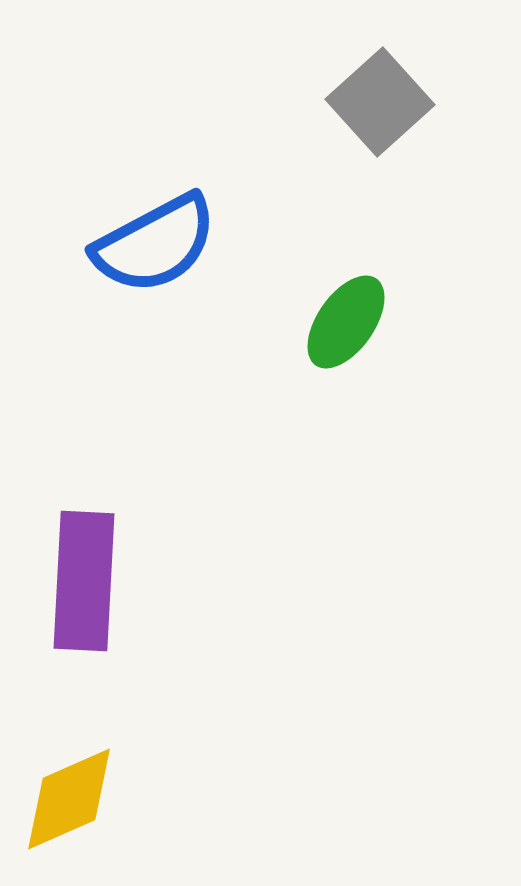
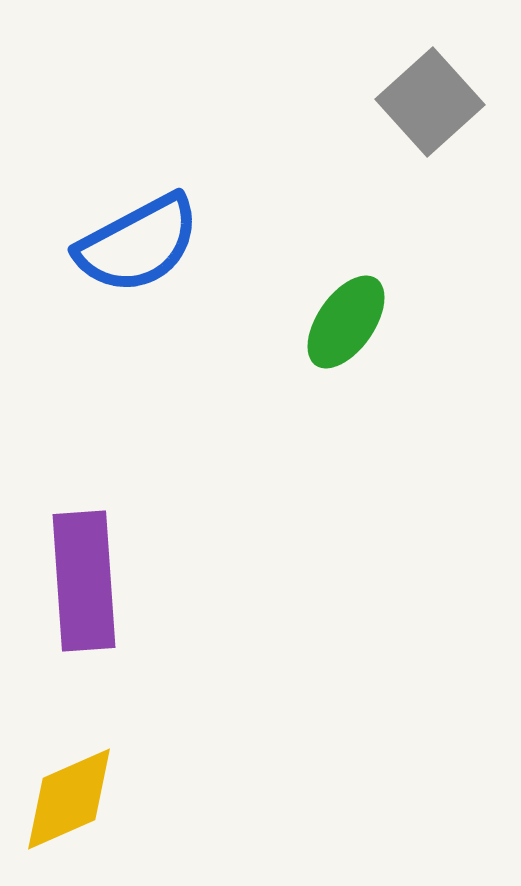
gray square: moved 50 px right
blue semicircle: moved 17 px left
purple rectangle: rotated 7 degrees counterclockwise
